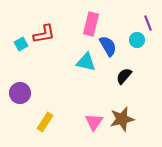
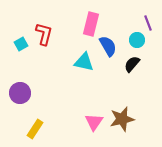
red L-shape: rotated 65 degrees counterclockwise
cyan triangle: moved 2 px left
black semicircle: moved 8 px right, 12 px up
yellow rectangle: moved 10 px left, 7 px down
